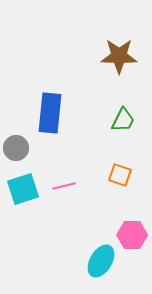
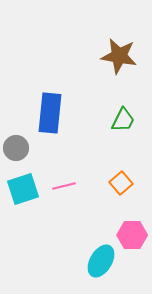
brown star: rotated 9 degrees clockwise
orange square: moved 1 px right, 8 px down; rotated 30 degrees clockwise
